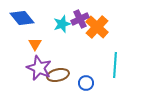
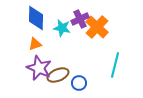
blue diamond: moved 14 px right; rotated 40 degrees clockwise
cyan star: moved 4 px down; rotated 30 degrees clockwise
orange triangle: rotated 40 degrees clockwise
cyan line: rotated 10 degrees clockwise
brown ellipse: rotated 10 degrees counterclockwise
blue circle: moved 7 px left
